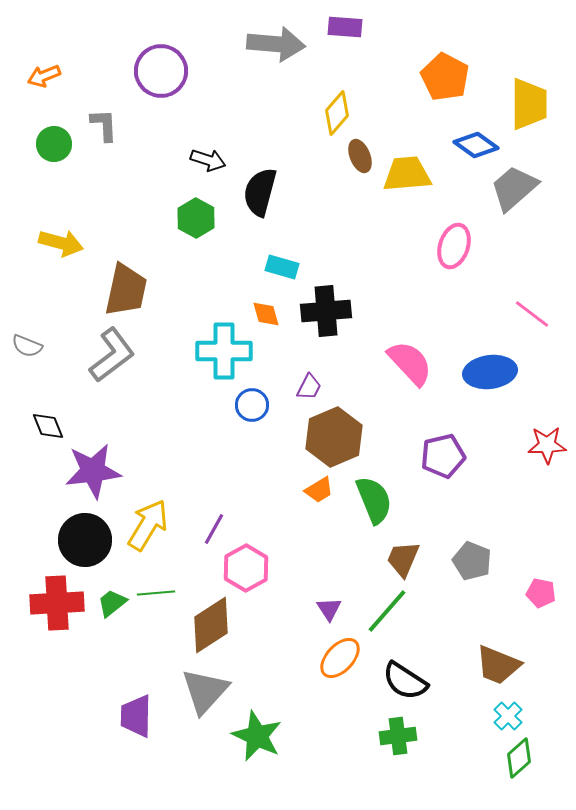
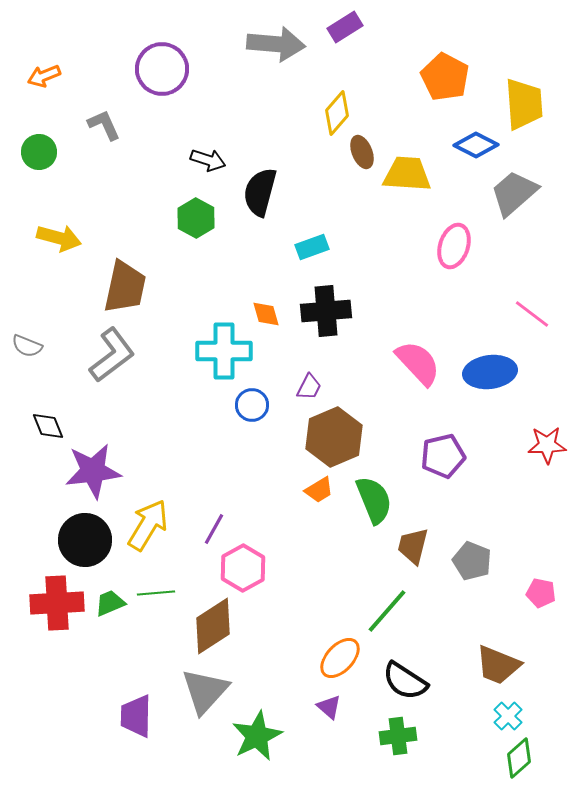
purple rectangle at (345, 27): rotated 36 degrees counterclockwise
purple circle at (161, 71): moved 1 px right, 2 px up
yellow trapezoid at (529, 104): moved 5 px left; rotated 4 degrees counterclockwise
gray L-shape at (104, 125): rotated 21 degrees counterclockwise
green circle at (54, 144): moved 15 px left, 8 px down
blue diamond at (476, 145): rotated 9 degrees counterclockwise
brown ellipse at (360, 156): moved 2 px right, 4 px up
yellow trapezoid at (407, 174): rotated 9 degrees clockwise
gray trapezoid at (514, 188): moved 5 px down
yellow arrow at (61, 243): moved 2 px left, 5 px up
cyan rectangle at (282, 267): moved 30 px right, 20 px up; rotated 36 degrees counterclockwise
brown trapezoid at (126, 290): moved 1 px left, 3 px up
pink semicircle at (410, 363): moved 8 px right
brown trapezoid at (403, 559): moved 10 px right, 13 px up; rotated 9 degrees counterclockwise
pink hexagon at (246, 568): moved 3 px left
green trapezoid at (112, 603): moved 2 px left; rotated 16 degrees clockwise
purple triangle at (329, 609): moved 98 px down; rotated 16 degrees counterclockwise
brown diamond at (211, 625): moved 2 px right, 1 px down
green star at (257, 736): rotated 21 degrees clockwise
